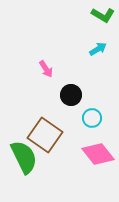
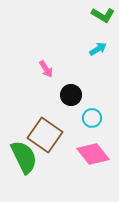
pink diamond: moved 5 px left
